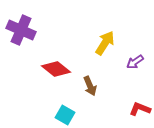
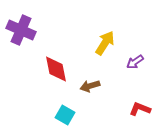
red diamond: rotated 40 degrees clockwise
brown arrow: rotated 96 degrees clockwise
